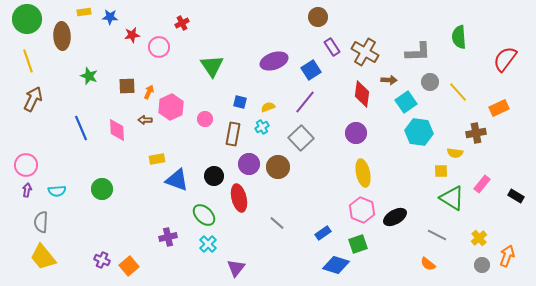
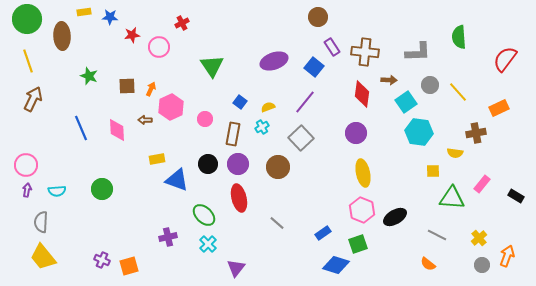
brown cross at (365, 52): rotated 24 degrees counterclockwise
blue square at (311, 70): moved 3 px right, 3 px up; rotated 18 degrees counterclockwise
gray circle at (430, 82): moved 3 px down
orange arrow at (149, 92): moved 2 px right, 3 px up
blue square at (240, 102): rotated 24 degrees clockwise
purple circle at (249, 164): moved 11 px left
yellow square at (441, 171): moved 8 px left
black circle at (214, 176): moved 6 px left, 12 px up
green triangle at (452, 198): rotated 28 degrees counterclockwise
orange square at (129, 266): rotated 24 degrees clockwise
